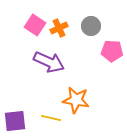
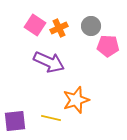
pink pentagon: moved 4 px left, 5 px up
orange star: rotated 28 degrees counterclockwise
